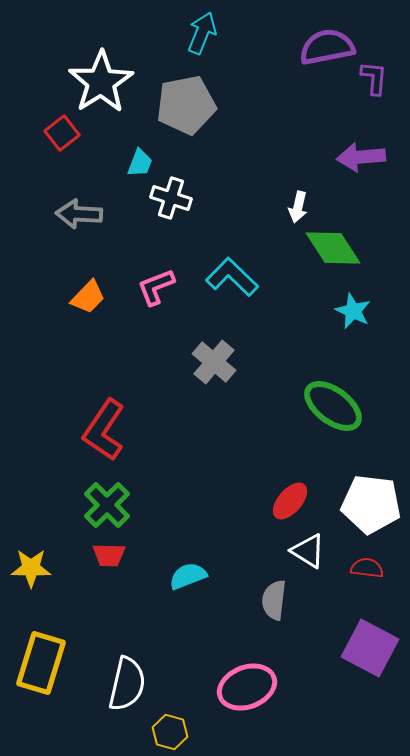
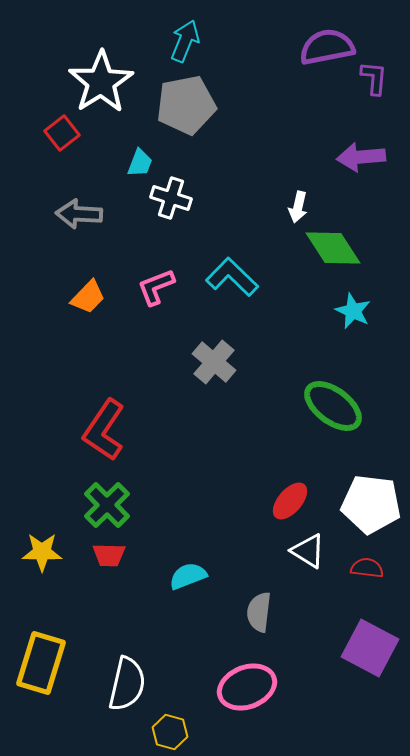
cyan arrow: moved 17 px left, 8 px down
yellow star: moved 11 px right, 16 px up
gray semicircle: moved 15 px left, 12 px down
